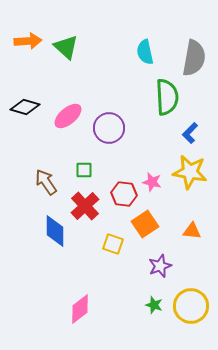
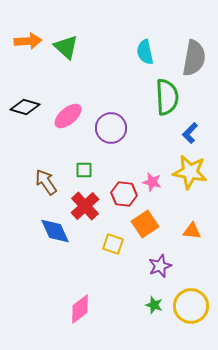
purple circle: moved 2 px right
blue diamond: rotated 24 degrees counterclockwise
